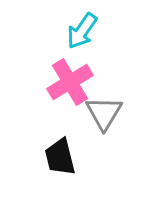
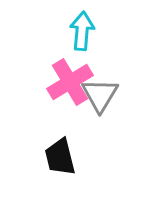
cyan arrow: rotated 150 degrees clockwise
gray triangle: moved 4 px left, 18 px up
